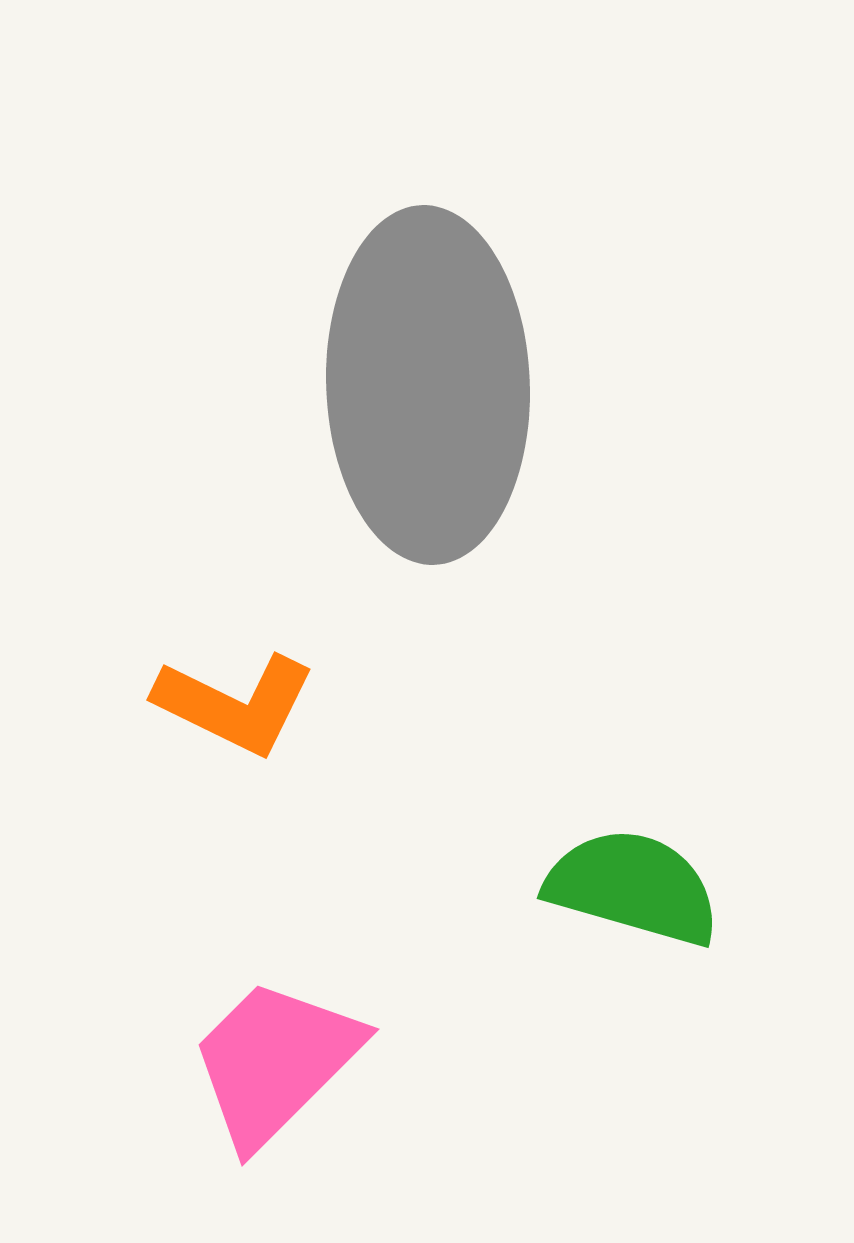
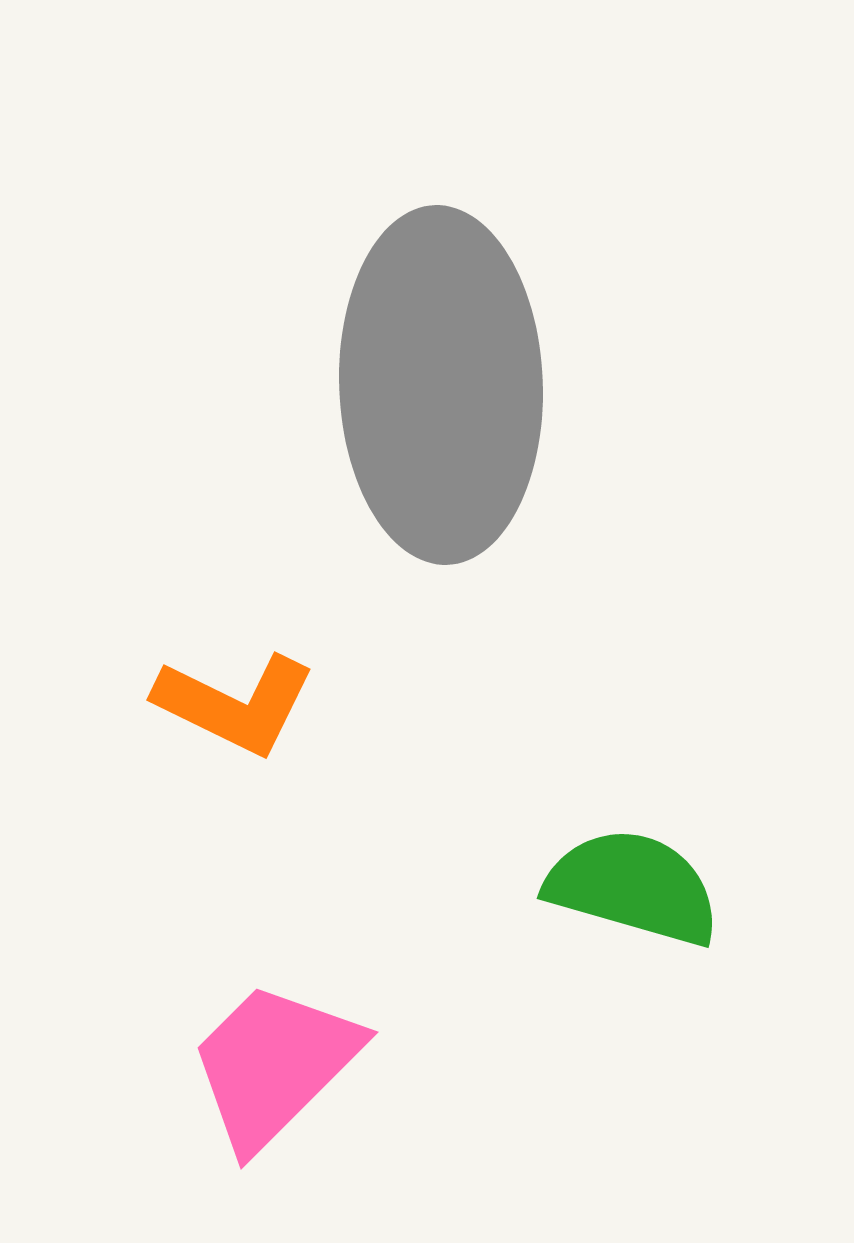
gray ellipse: moved 13 px right
pink trapezoid: moved 1 px left, 3 px down
